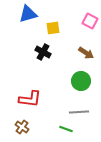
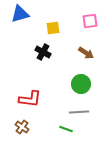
blue triangle: moved 8 px left
pink square: rotated 35 degrees counterclockwise
green circle: moved 3 px down
